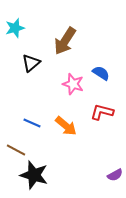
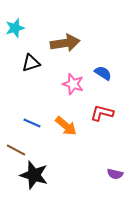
brown arrow: moved 2 px down; rotated 132 degrees counterclockwise
black triangle: rotated 24 degrees clockwise
blue semicircle: moved 2 px right
red L-shape: moved 1 px down
purple semicircle: moved 1 px up; rotated 42 degrees clockwise
